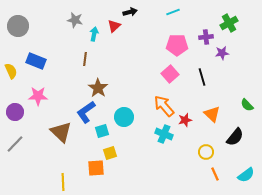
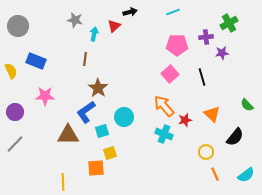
pink star: moved 7 px right
brown triangle: moved 7 px right, 3 px down; rotated 45 degrees counterclockwise
